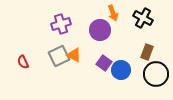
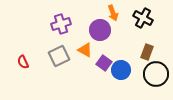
orange triangle: moved 11 px right, 5 px up
